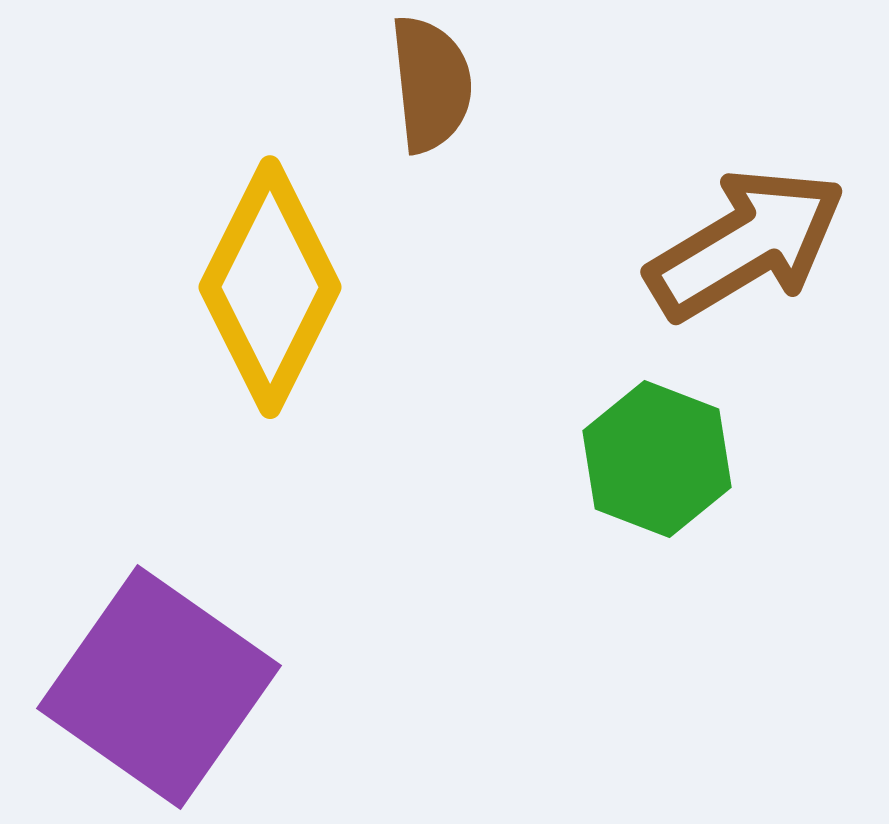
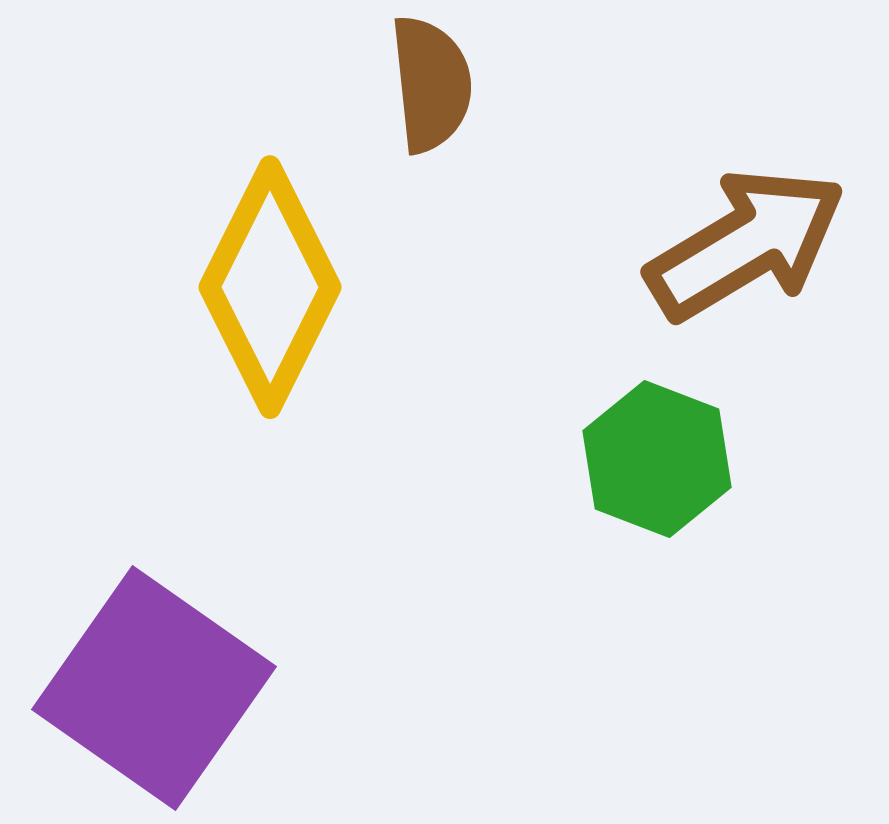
purple square: moved 5 px left, 1 px down
